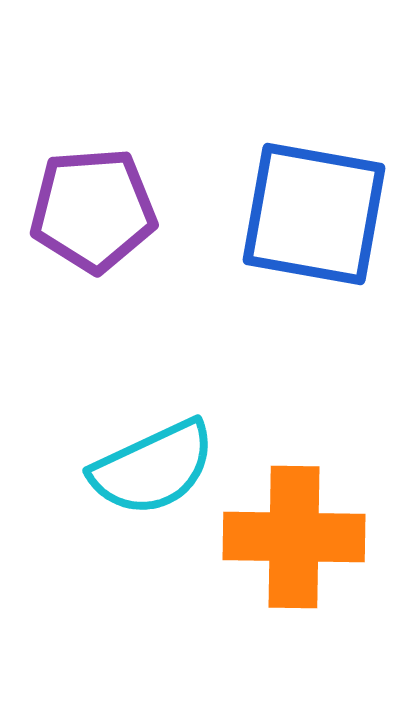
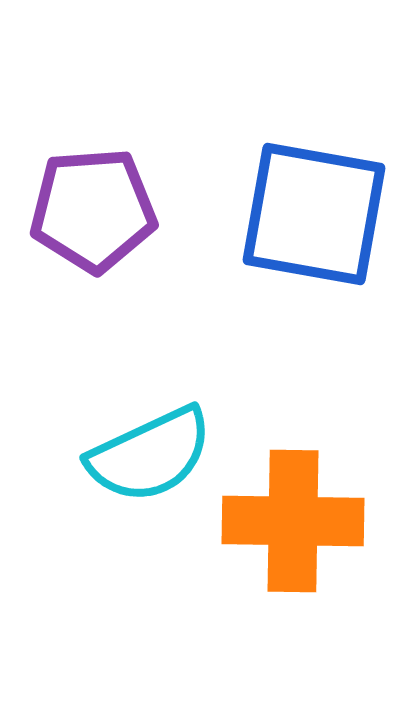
cyan semicircle: moved 3 px left, 13 px up
orange cross: moved 1 px left, 16 px up
